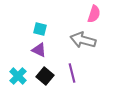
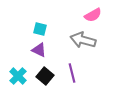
pink semicircle: moved 1 px left, 1 px down; rotated 42 degrees clockwise
